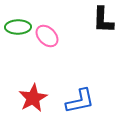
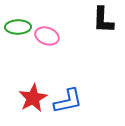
pink ellipse: rotated 25 degrees counterclockwise
blue L-shape: moved 12 px left
